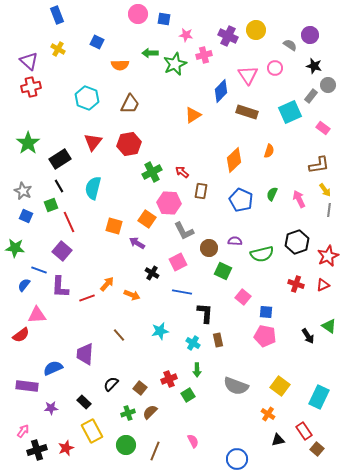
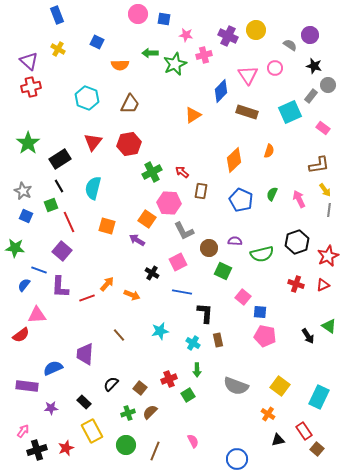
orange square at (114, 226): moved 7 px left
purple arrow at (137, 243): moved 3 px up
blue square at (266, 312): moved 6 px left
